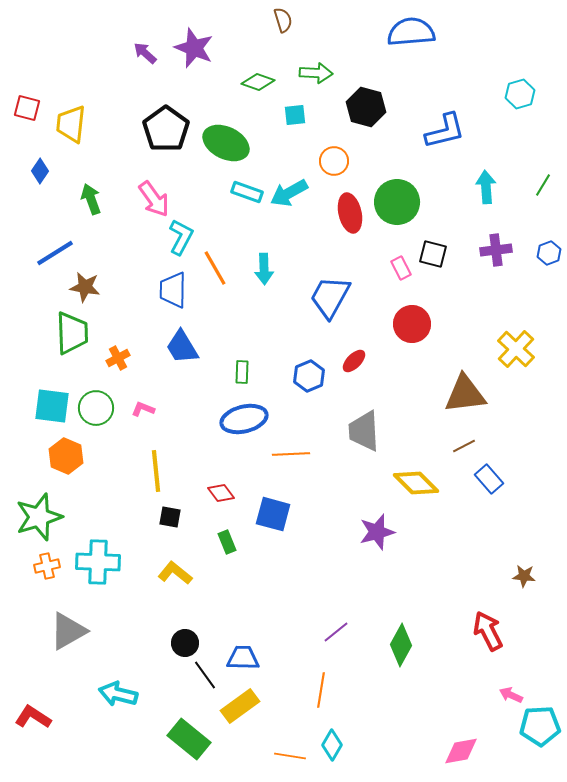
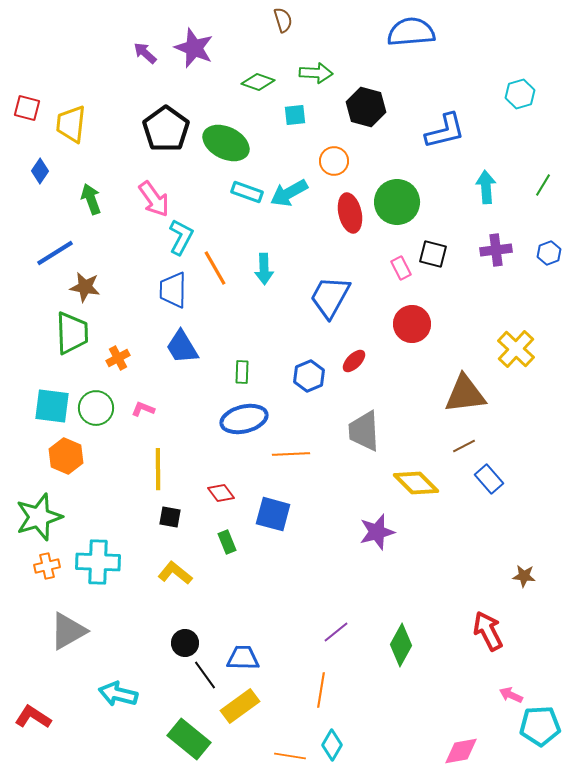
yellow line at (156, 471): moved 2 px right, 2 px up; rotated 6 degrees clockwise
